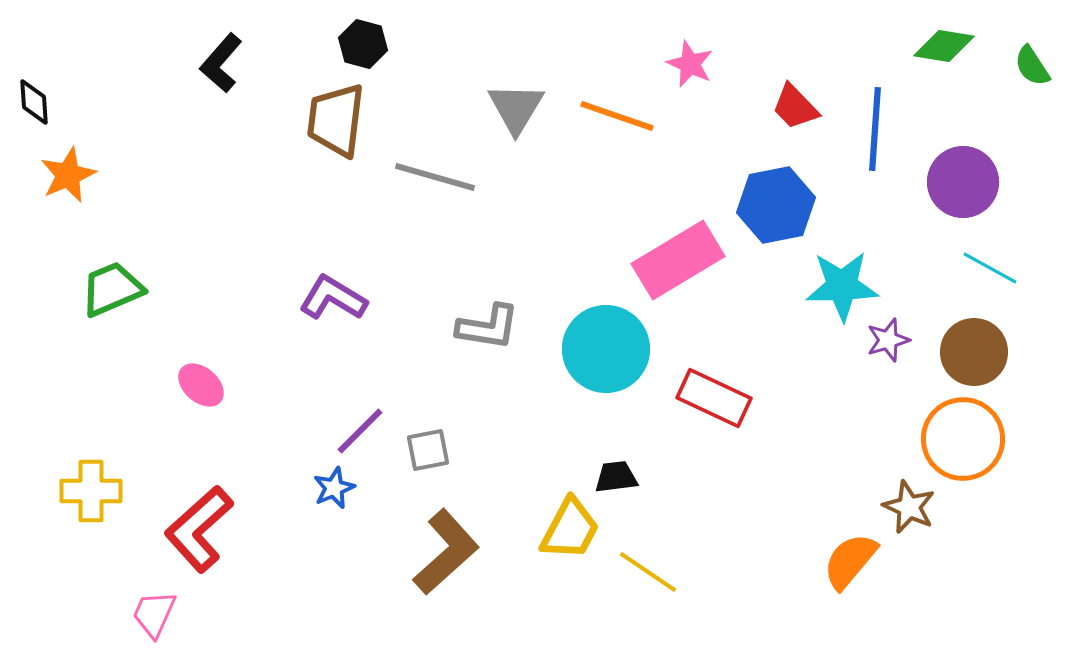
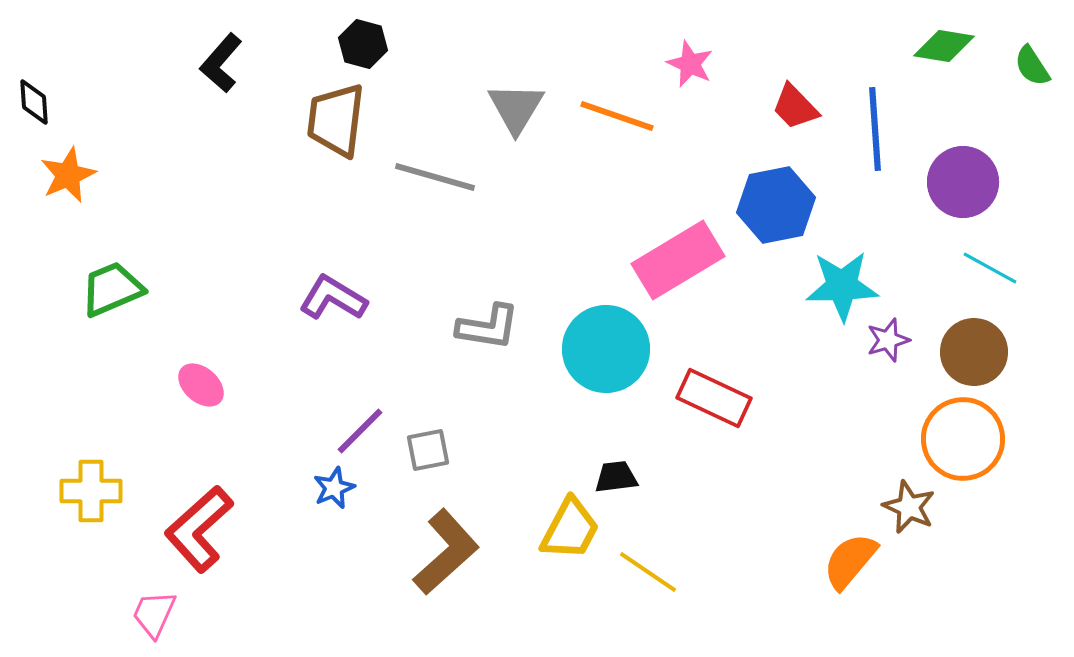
blue line: rotated 8 degrees counterclockwise
